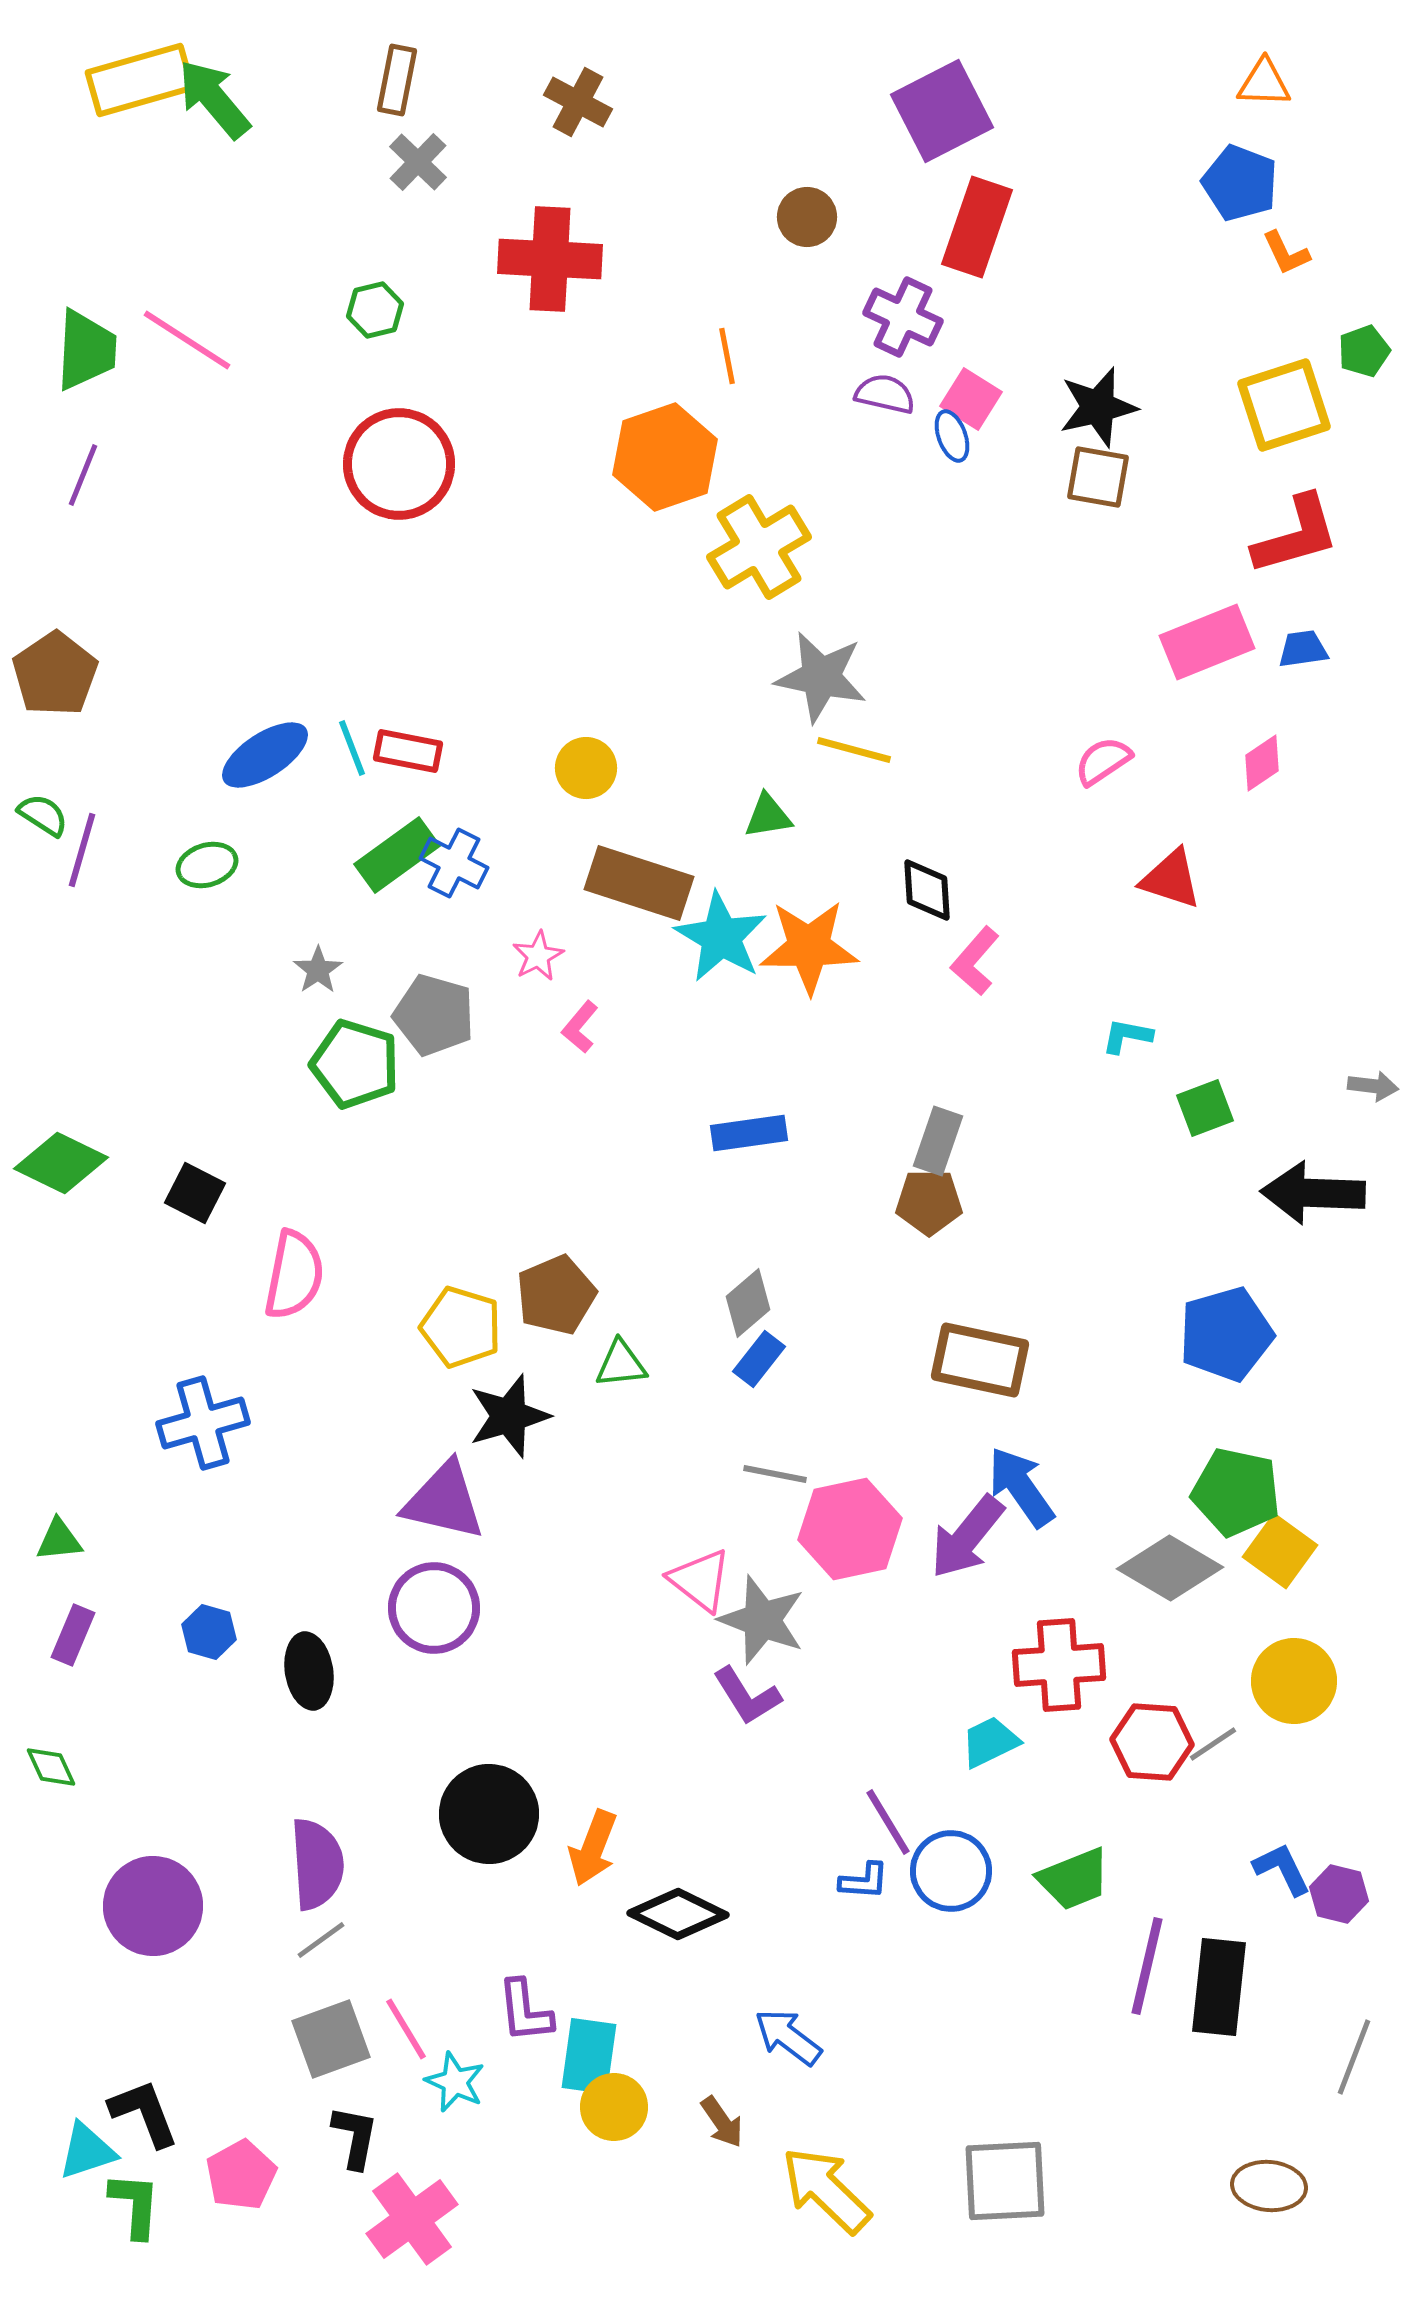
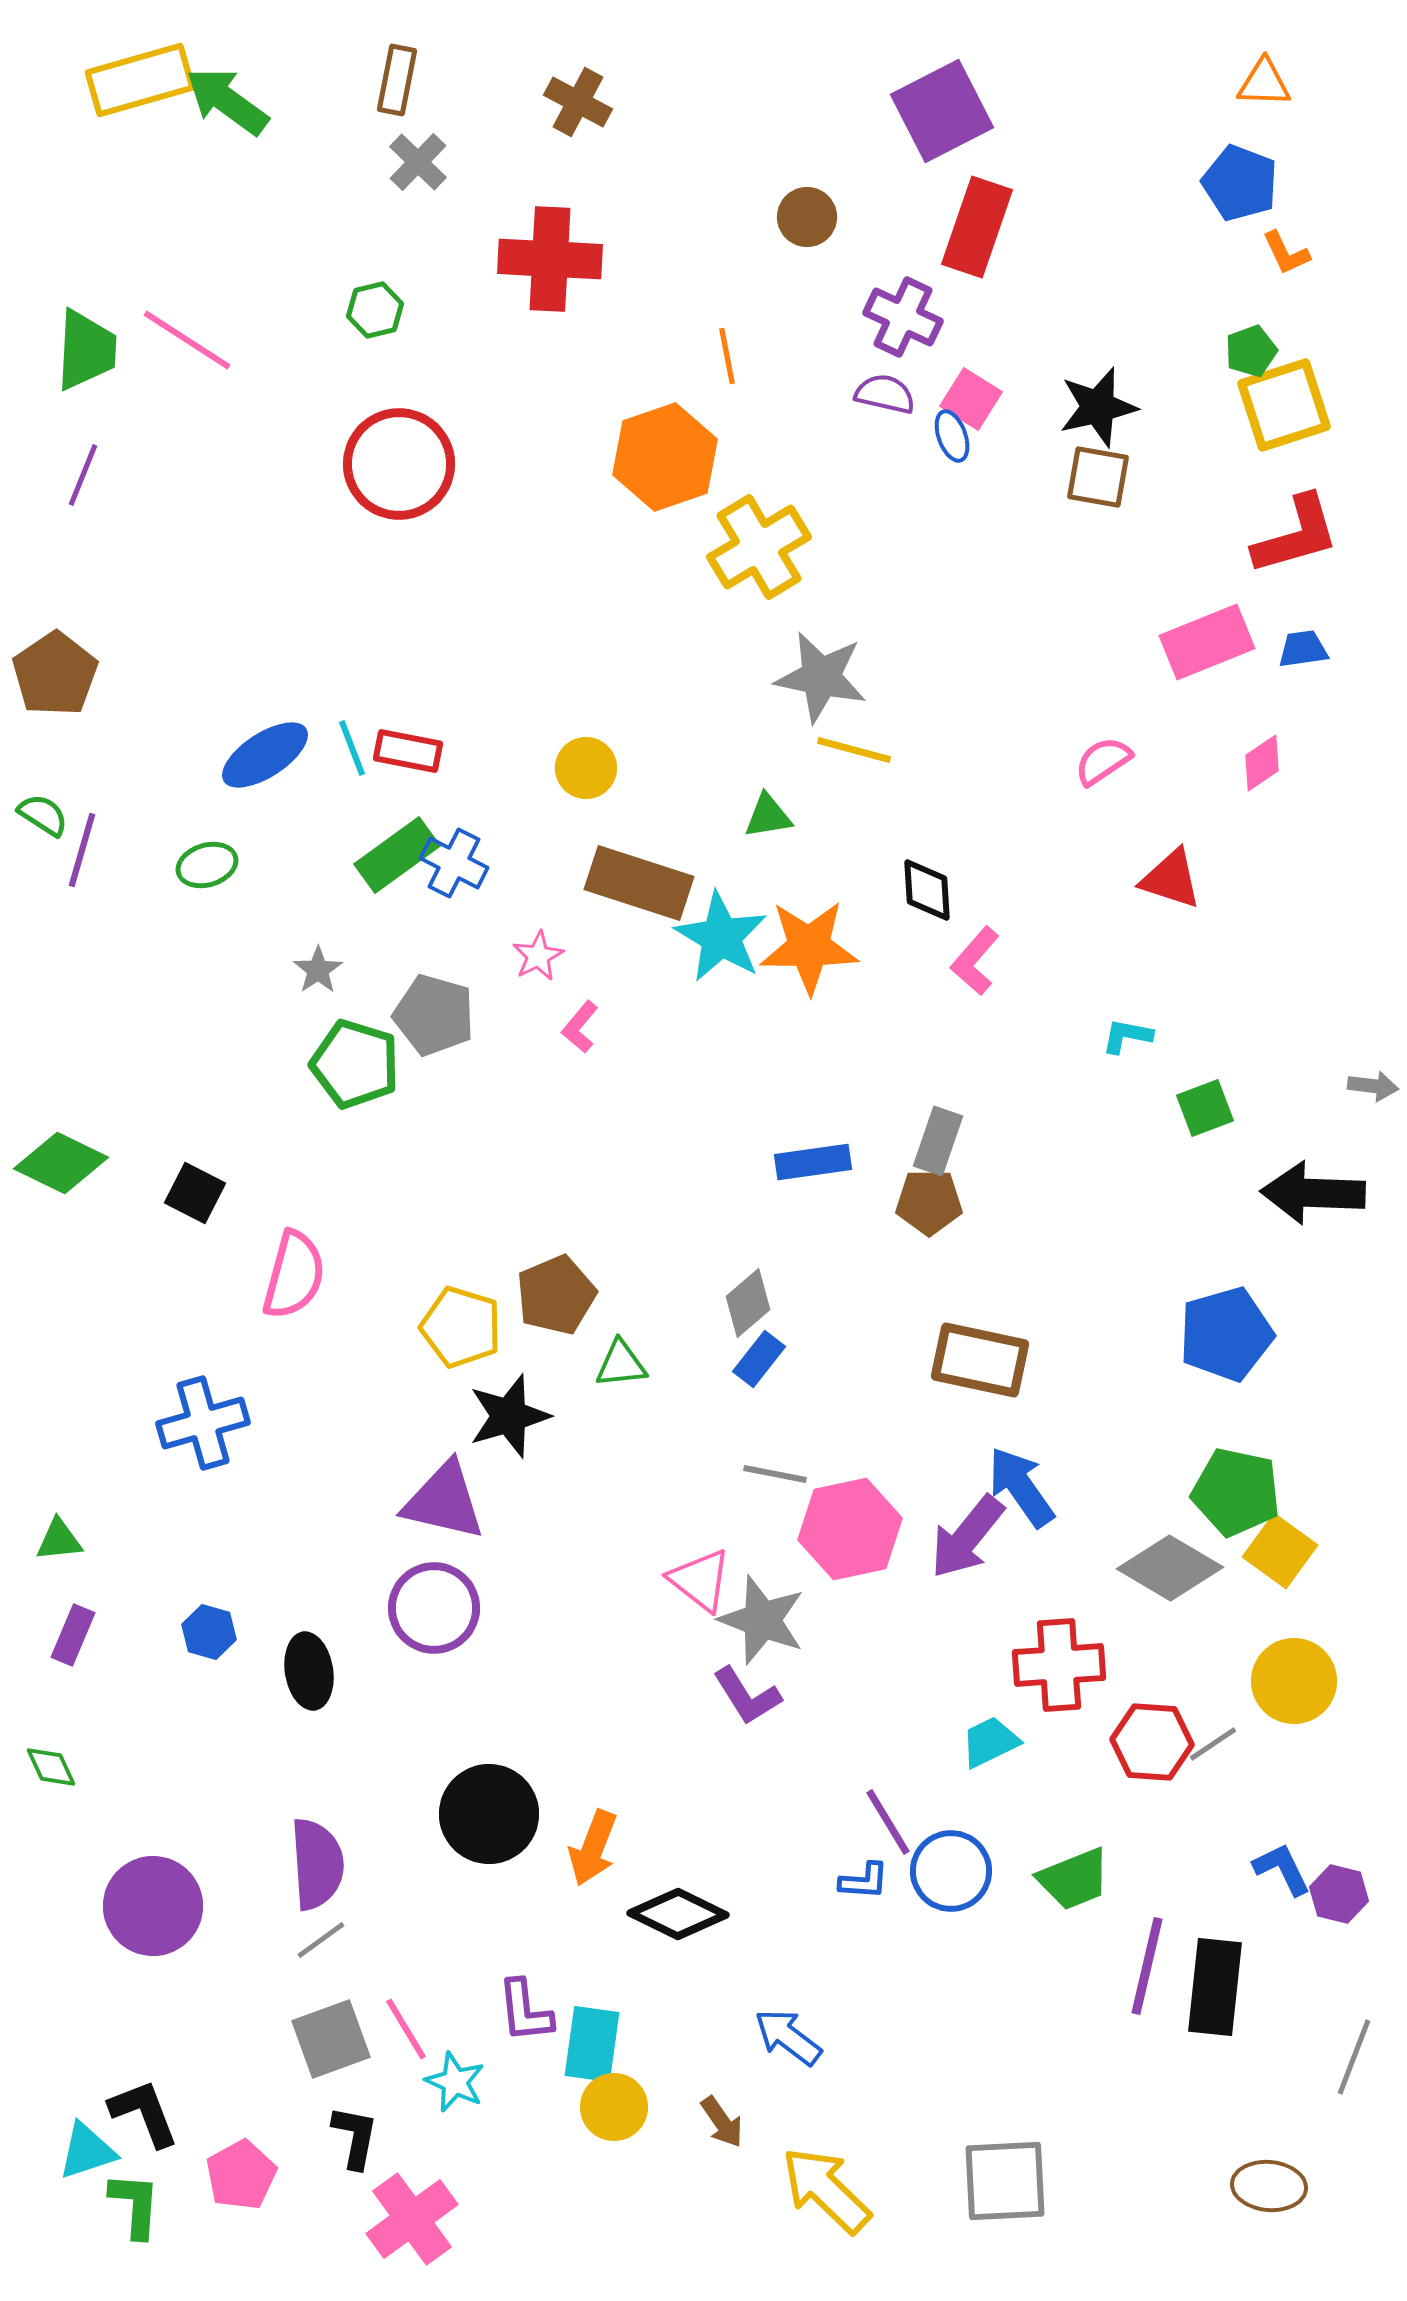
green arrow at (214, 99): moved 13 px right, 2 px down; rotated 14 degrees counterclockwise
green pentagon at (1364, 351): moved 113 px left
blue rectangle at (749, 1133): moved 64 px right, 29 px down
pink semicircle at (294, 1275): rotated 4 degrees clockwise
black rectangle at (1219, 1987): moved 4 px left
cyan rectangle at (589, 2056): moved 3 px right, 12 px up
